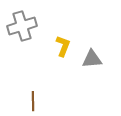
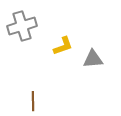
yellow L-shape: rotated 50 degrees clockwise
gray triangle: moved 1 px right
